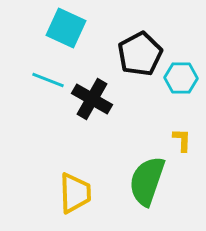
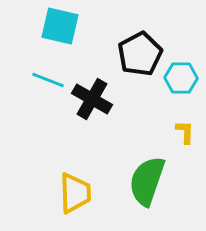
cyan square: moved 6 px left, 2 px up; rotated 12 degrees counterclockwise
yellow L-shape: moved 3 px right, 8 px up
